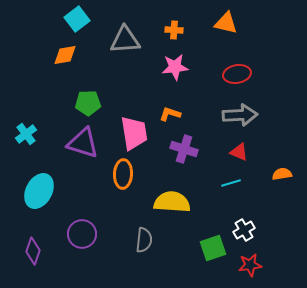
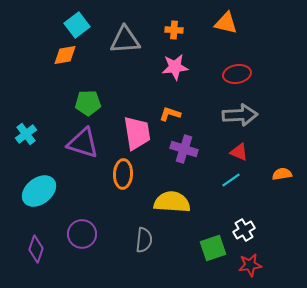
cyan square: moved 6 px down
pink trapezoid: moved 3 px right
cyan line: moved 3 px up; rotated 18 degrees counterclockwise
cyan ellipse: rotated 24 degrees clockwise
purple diamond: moved 3 px right, 2 px up
